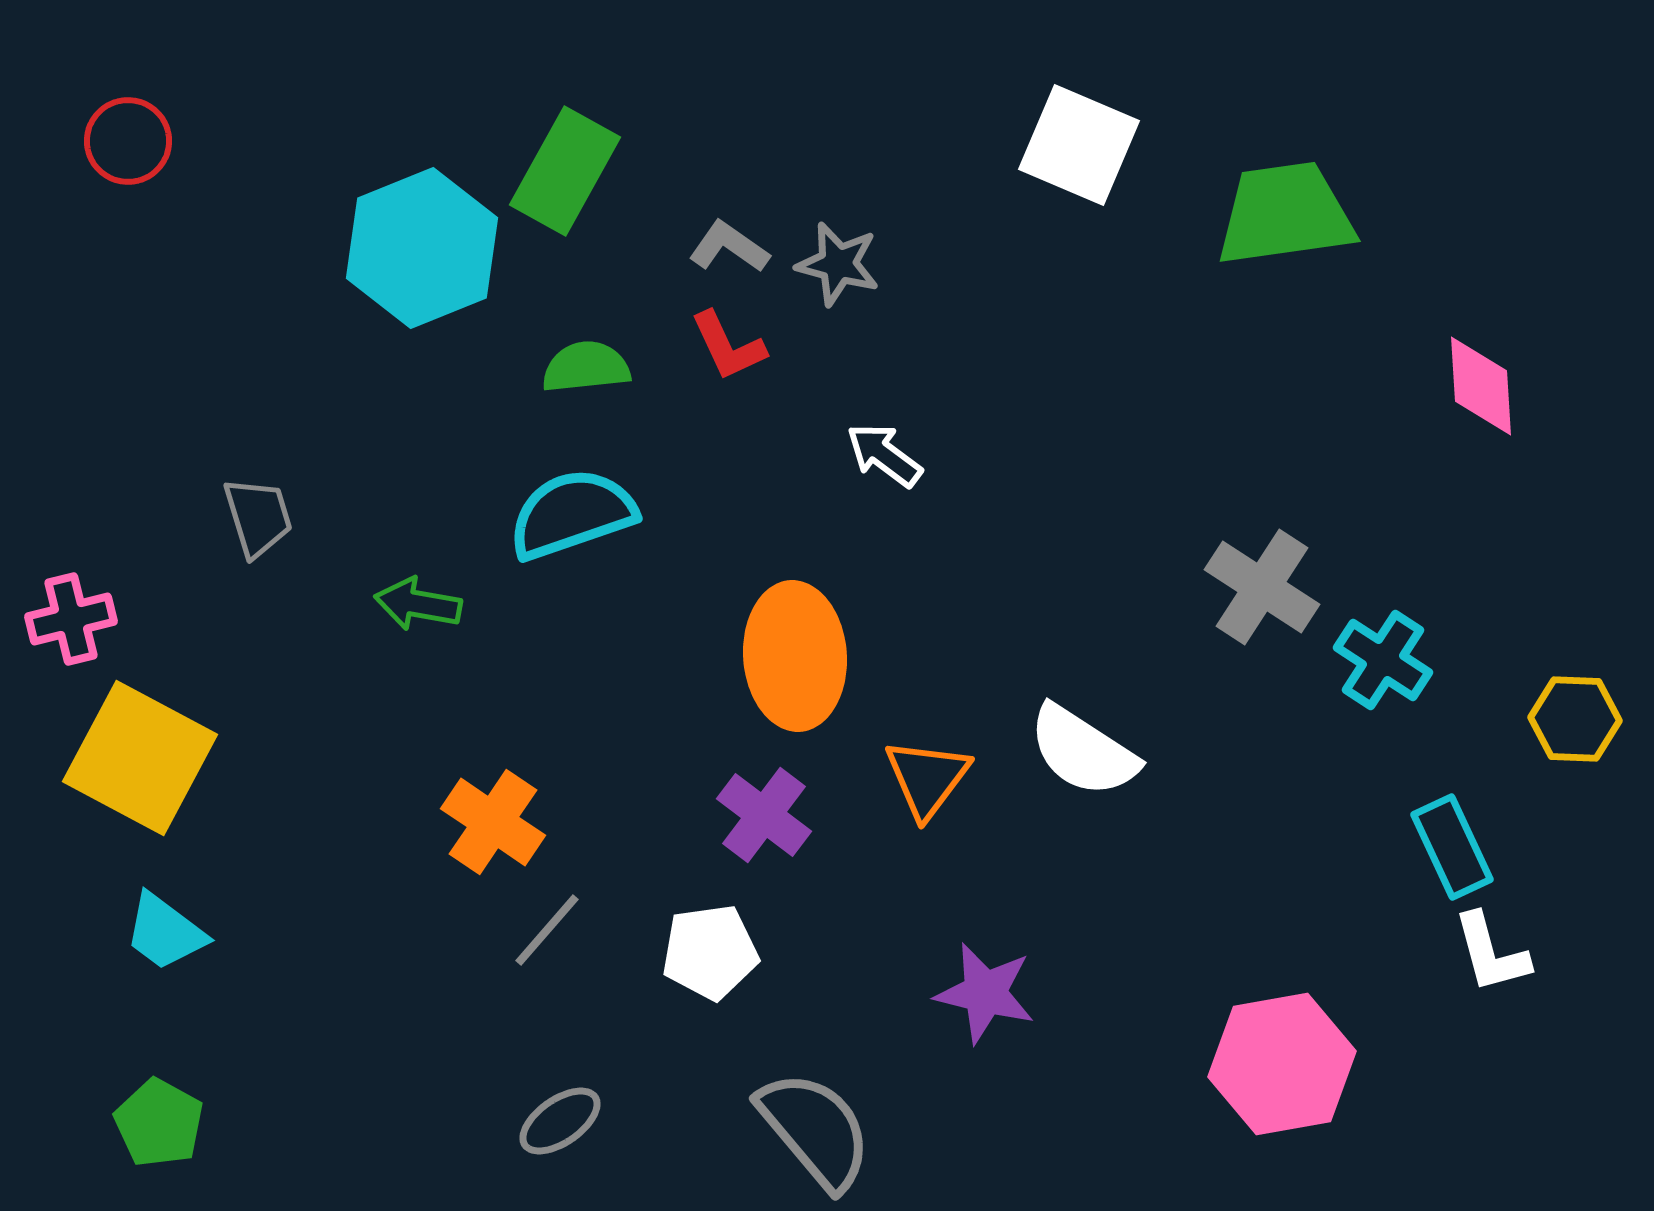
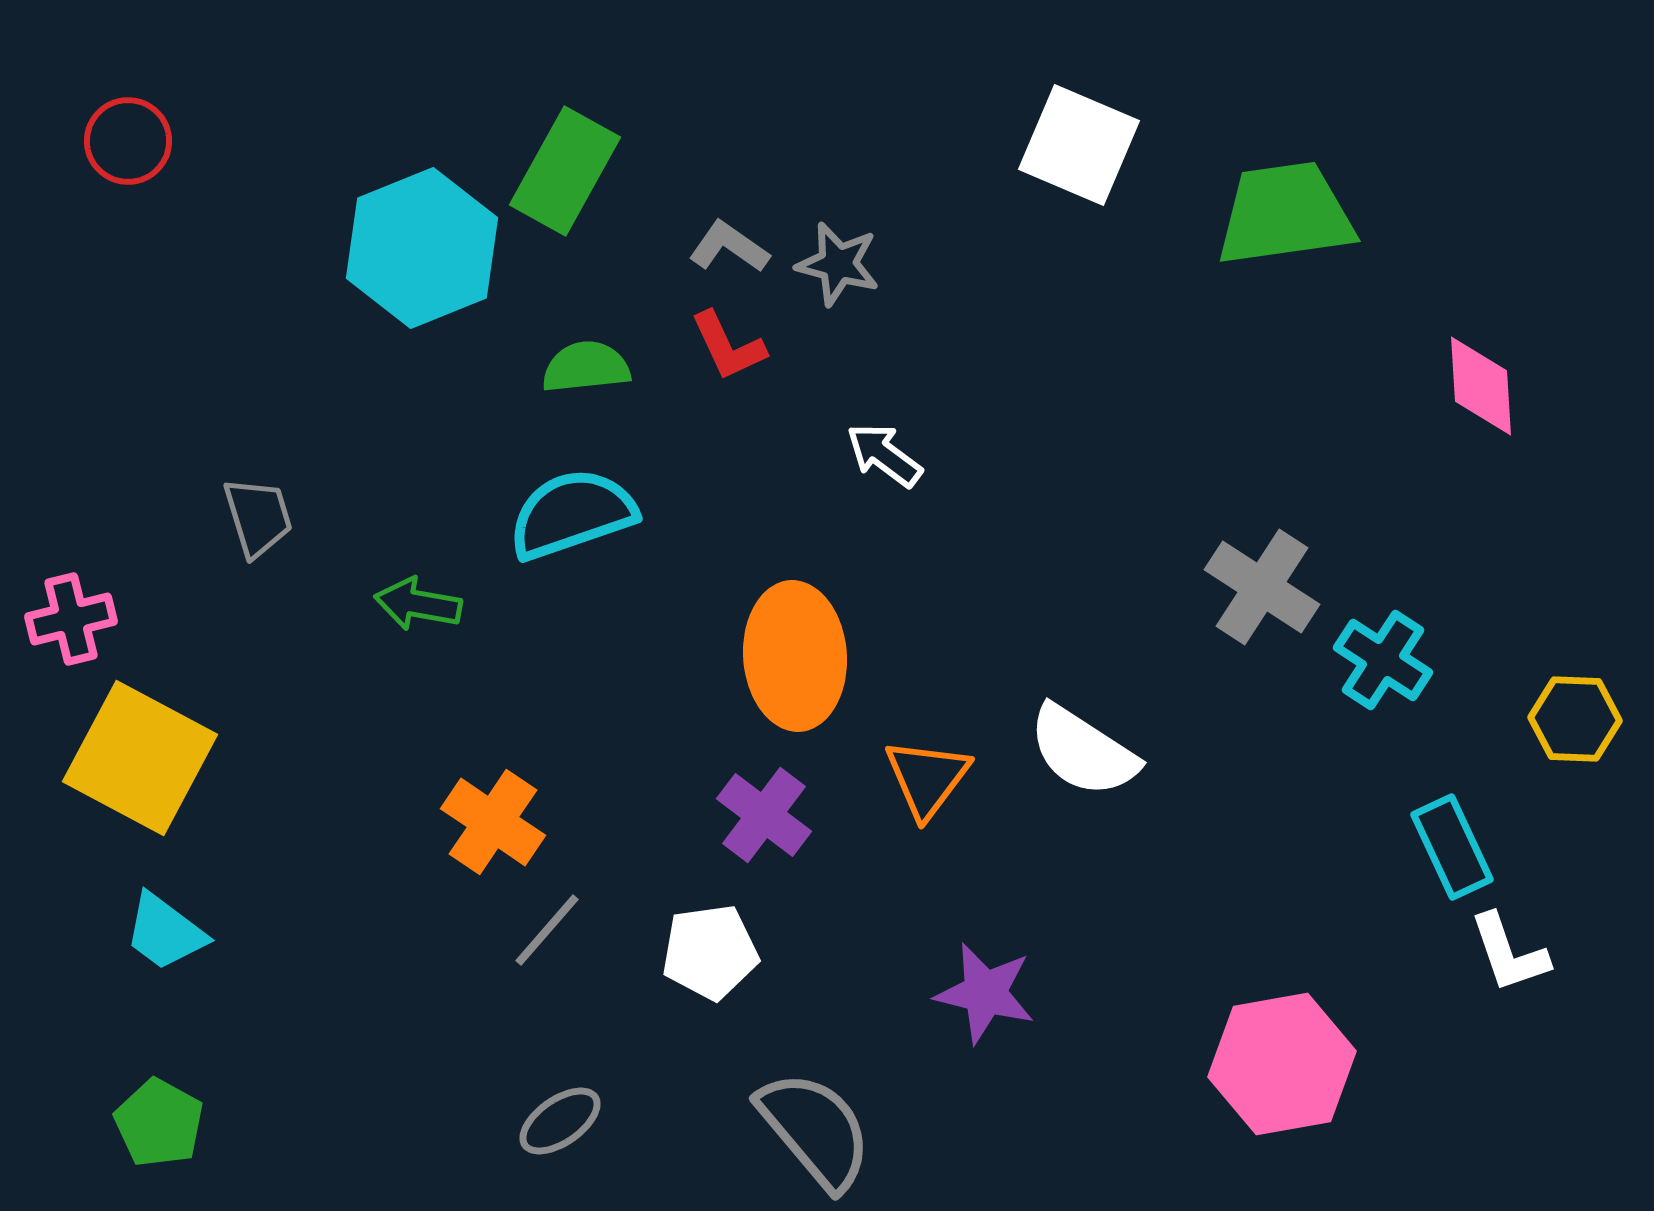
white L-shape: moved 18 px right; rotated 4 degrees counterclockwise
